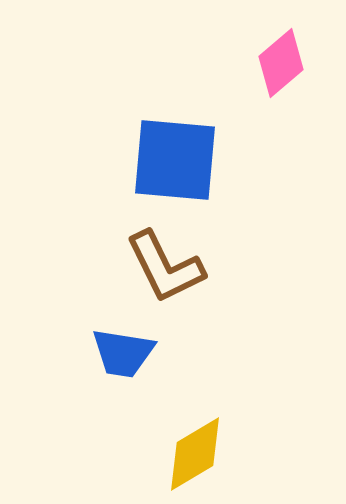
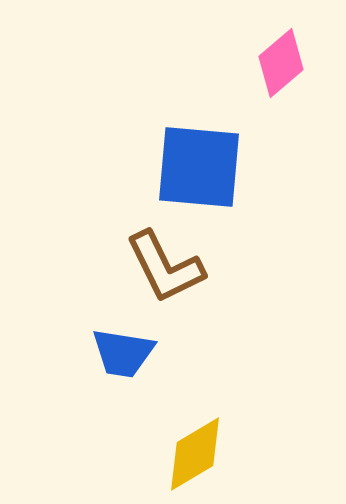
blue square: moved 24 px right, 7 px down
